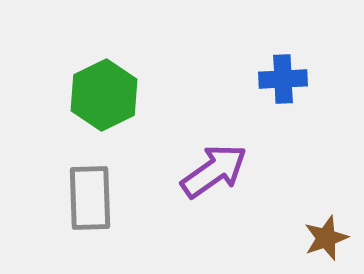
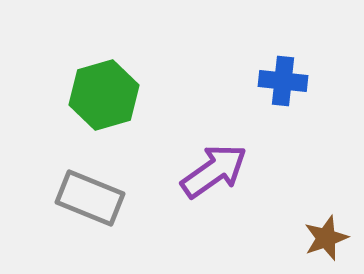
blue cross: moved 2 px down; rotated 9 degrees clockwise
green hexagon: rotated 10 degrees clockwise
gray rectangle: rotated 66 degrees counterclockwise
